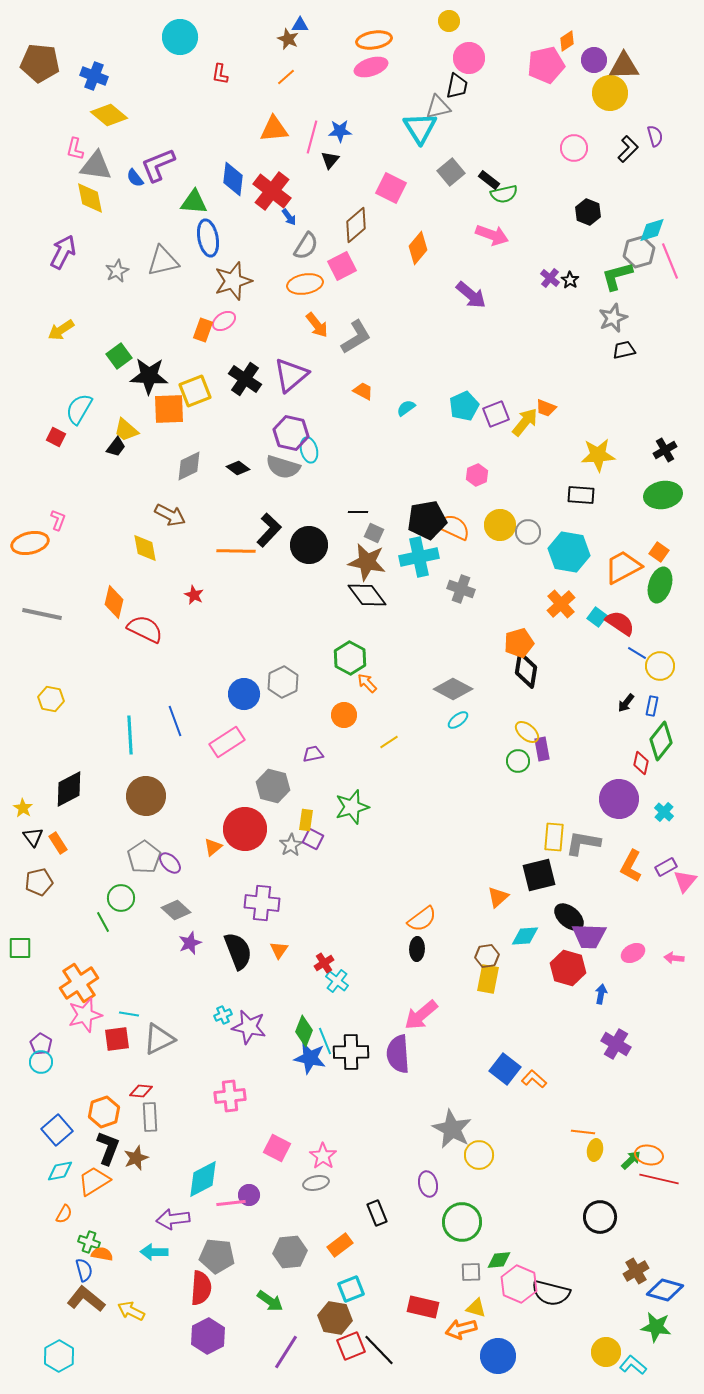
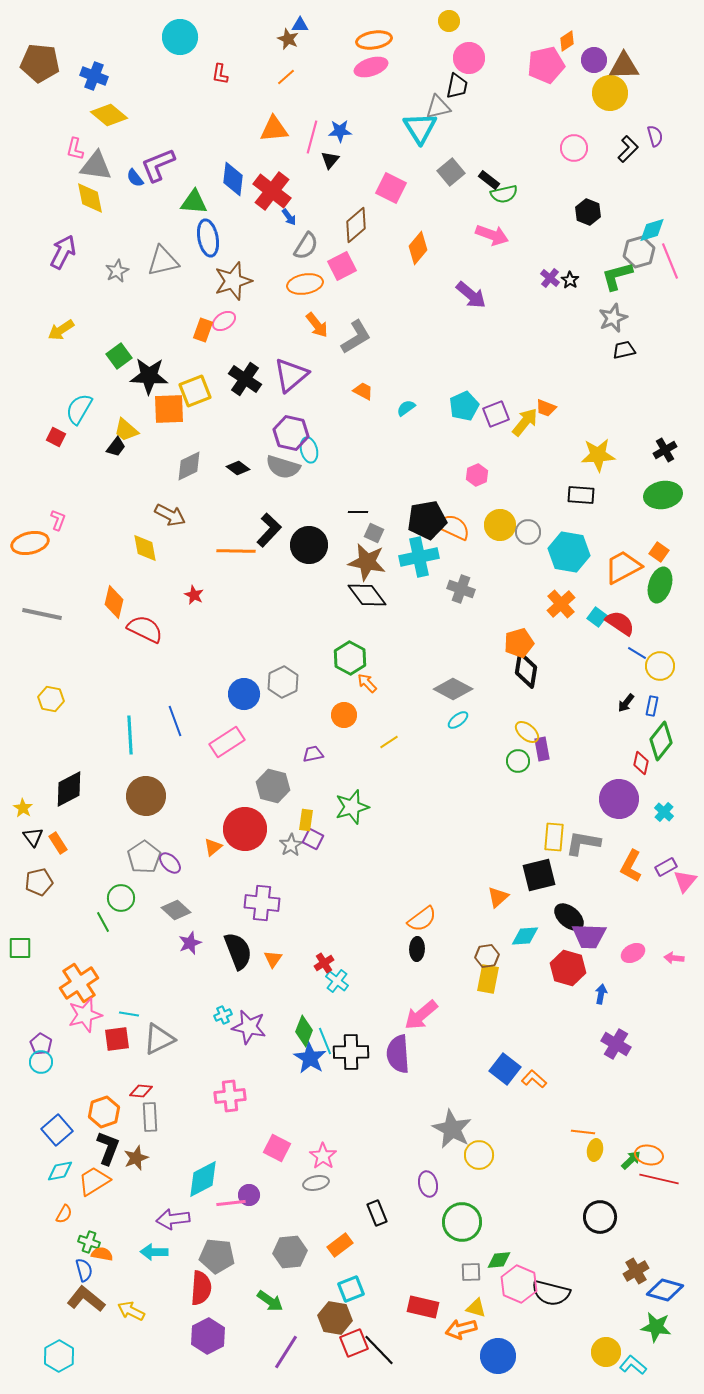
orange triangle at (279, 950): moved 6 px left, 9 px down
blue star at (310, 1058): rotated 20 degrees clockwise
red square at (351, 1346): moved 3 px right, 3 px up
